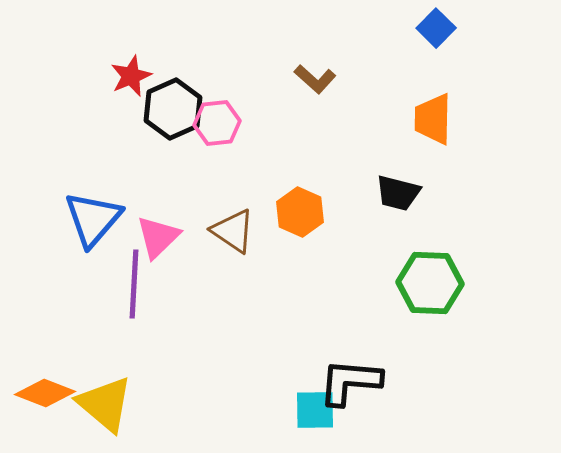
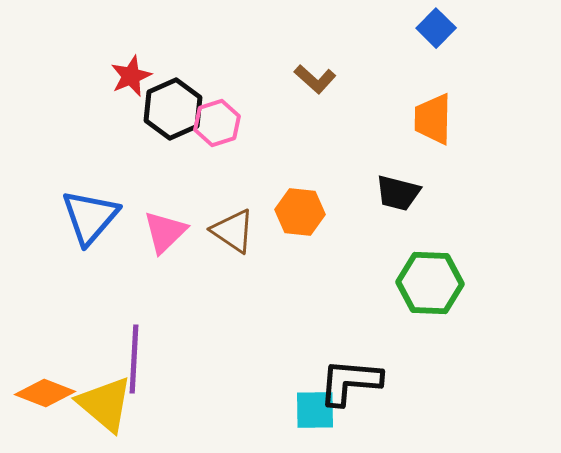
pink hexagon: rotated 12 degrees counterclockwise
orange hexagon: rotated 18 degrees counterclockwise
blue triangle: moved 3 px left, 2 px up
pink triangle: moved 7 px right, 5 px up
purple line: moved 75 px down
